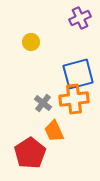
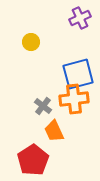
gray cross: moved 3 px down
red pentagon: moved 3 px right, 7 px down
